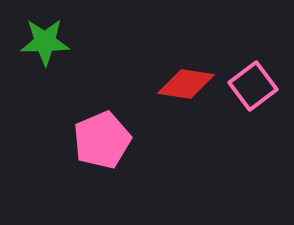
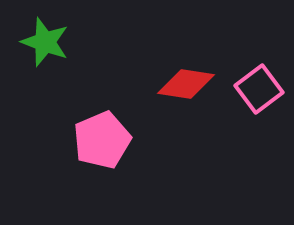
green star: rotated 21 degrees clockwise
pink square: moved 6 px right, 3 px down
